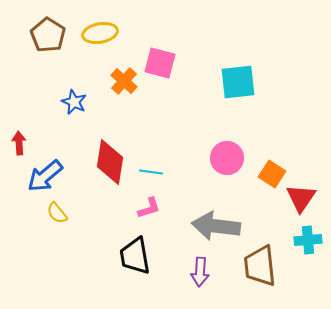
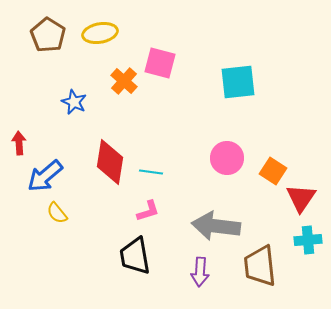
orange square: moved 1 px right, 3 px up
pink L-shape: moved 1 px left, 3 px down
